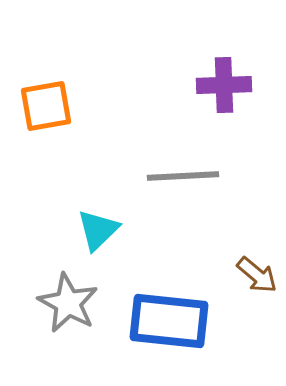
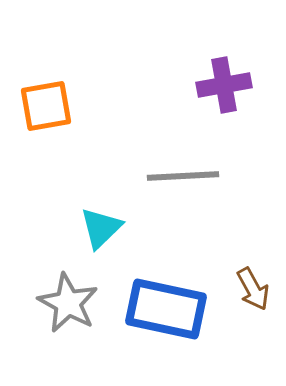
purple cross: rotated 8 degrees counterclockwise
cyan triangle: moved 3 px right, 2 px up
brown arrow: moved 4 px left, 14 px down; rotated 21 degrees clockwise
blue rectangle: moved 3 px left, 12 px up; rotated 6 degrees clockwise
